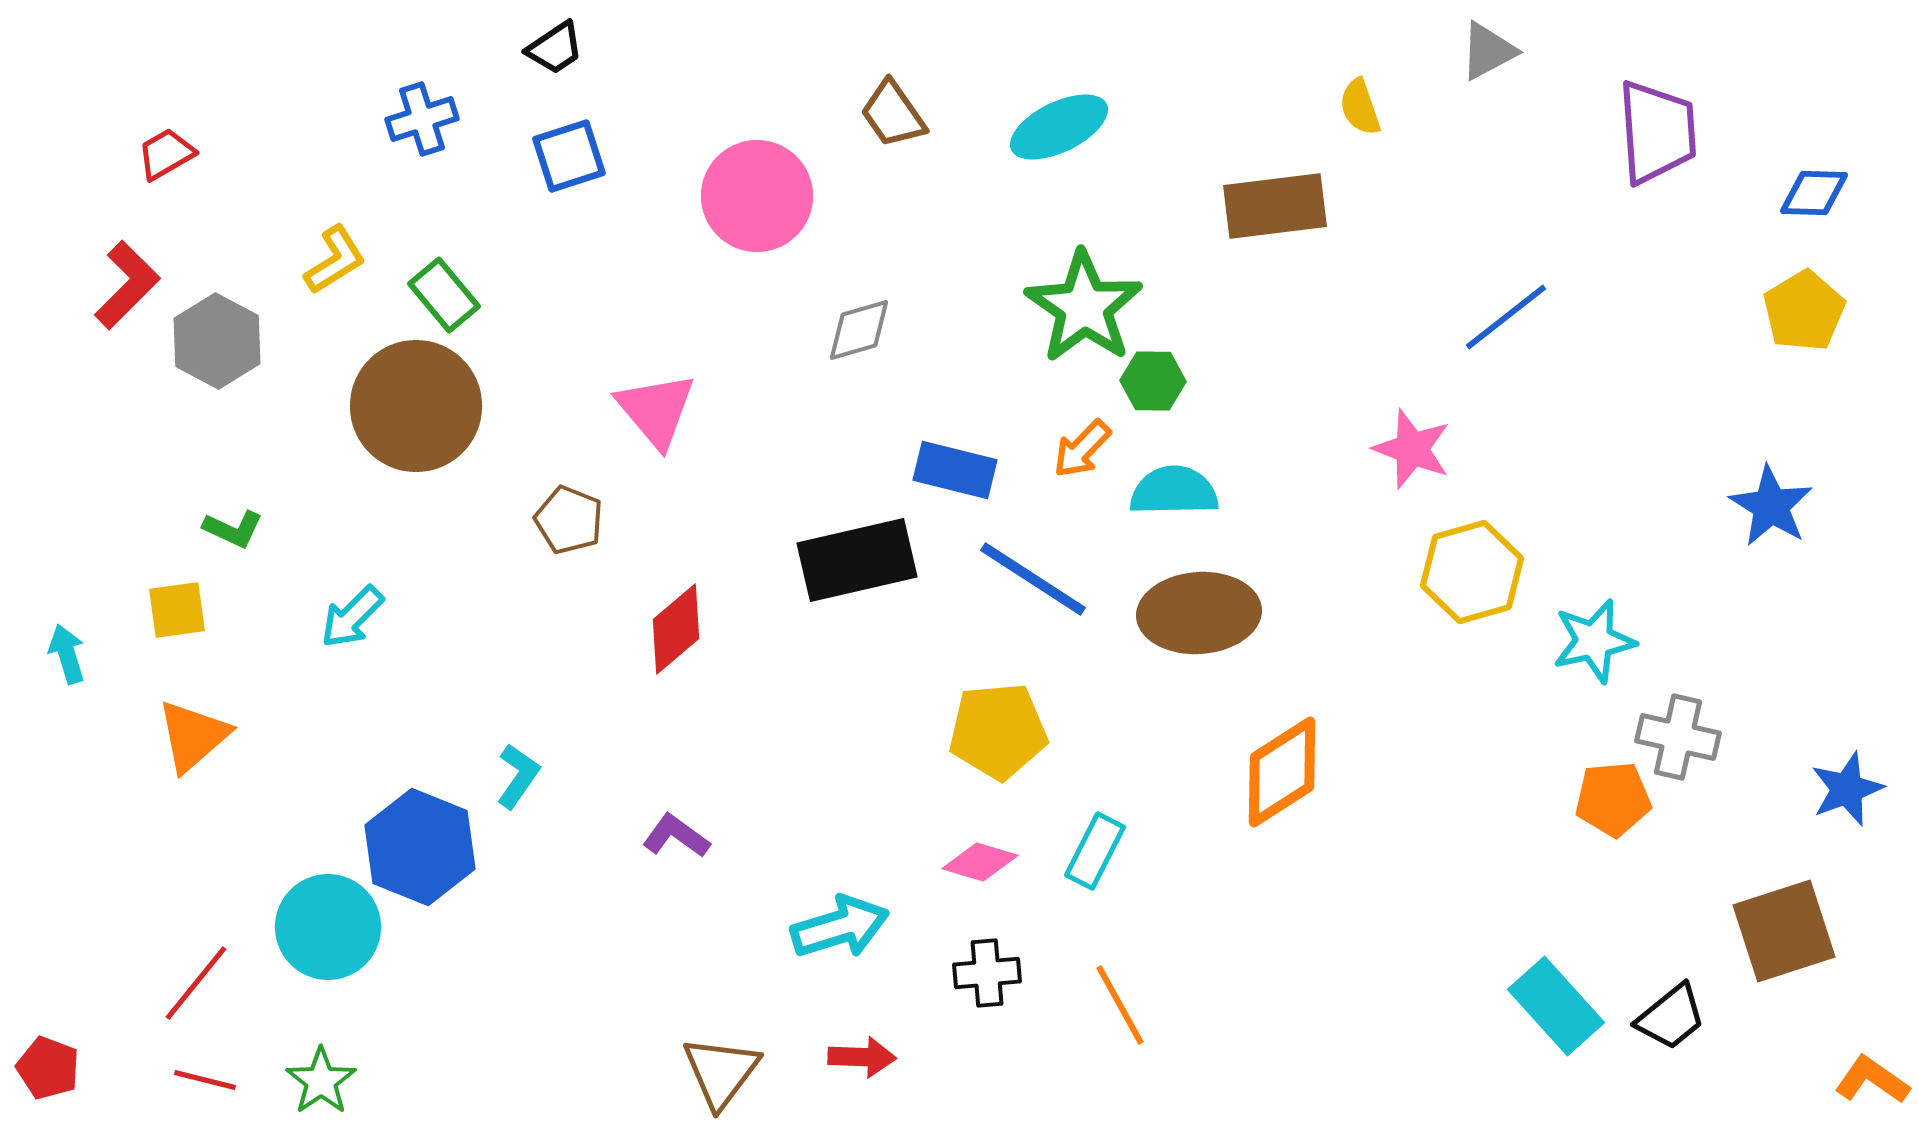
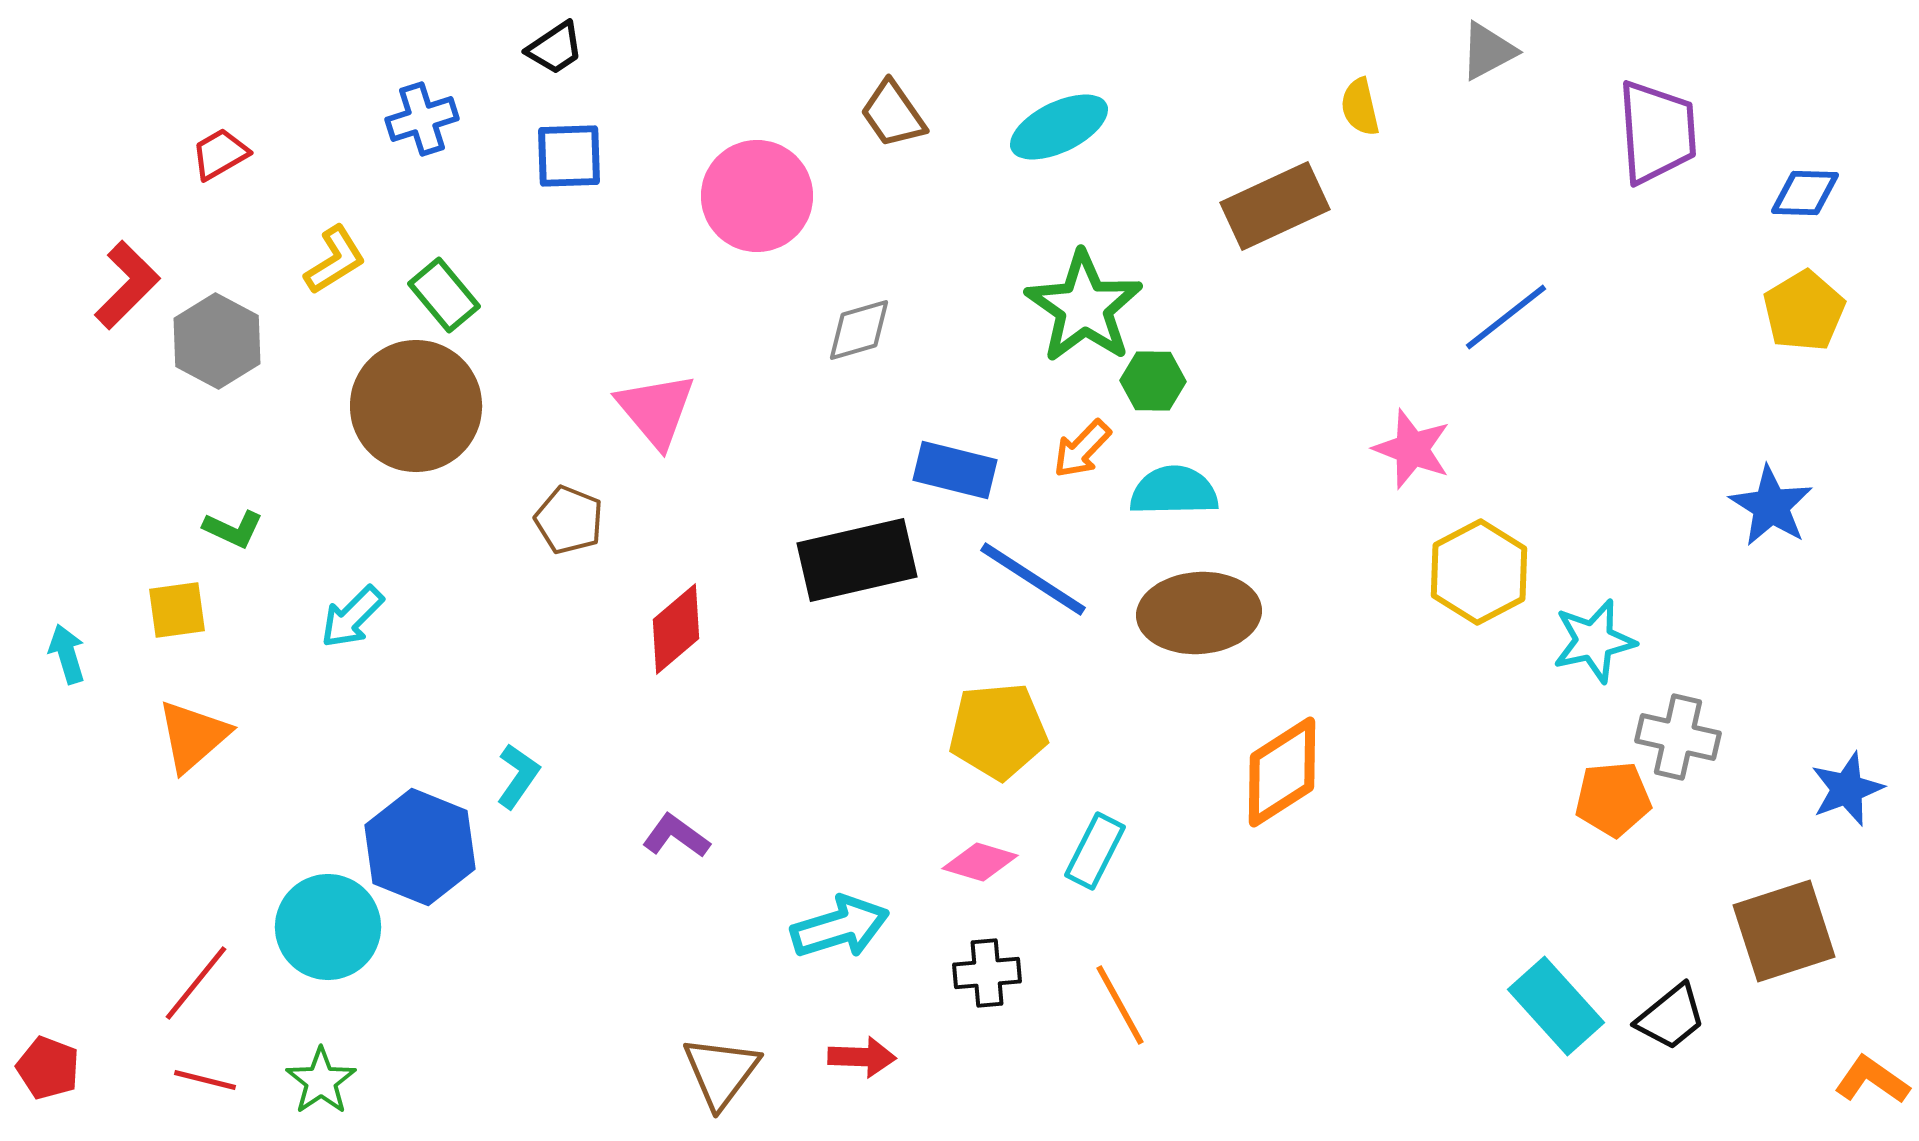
yellow semicircle at (1360, 107): rotated 6 degrees clockwise
red trapezoid at (166, 154): moved 54 px right
blue square at (569, 156): rotated 16 degrees clockwise
blue diamond at (1814, 193): moved 9 px left
brown rectangle at (1275, 206): rotated 18 degrees counterclockwise
yellow hexagon at (1472, 572): moved 7 px right; rotated 12 degrees counterclockwise
